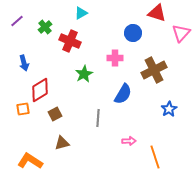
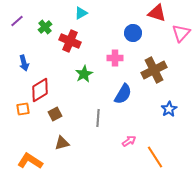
pink arrow: rotated 32 degrees counterclockwise
orange line: rotated 15 degrees counterclockwise
